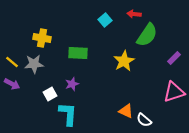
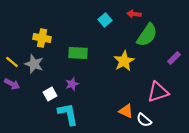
gray star: rotated 24 degrees clockwise
pink triangle: moved 16 px left
cyan L-shape: rotated 15 degrees counterclockwise
